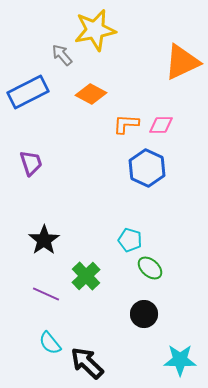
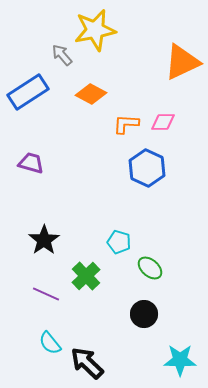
blue rectangle: rotated 6 degrees counterclockwise
pink diamond: moved 2 px right, 3 px up
purple trapezoid: rotated 56 degrees counterclockwise
cyan pentagon: moved 11 px left, 2 px down
